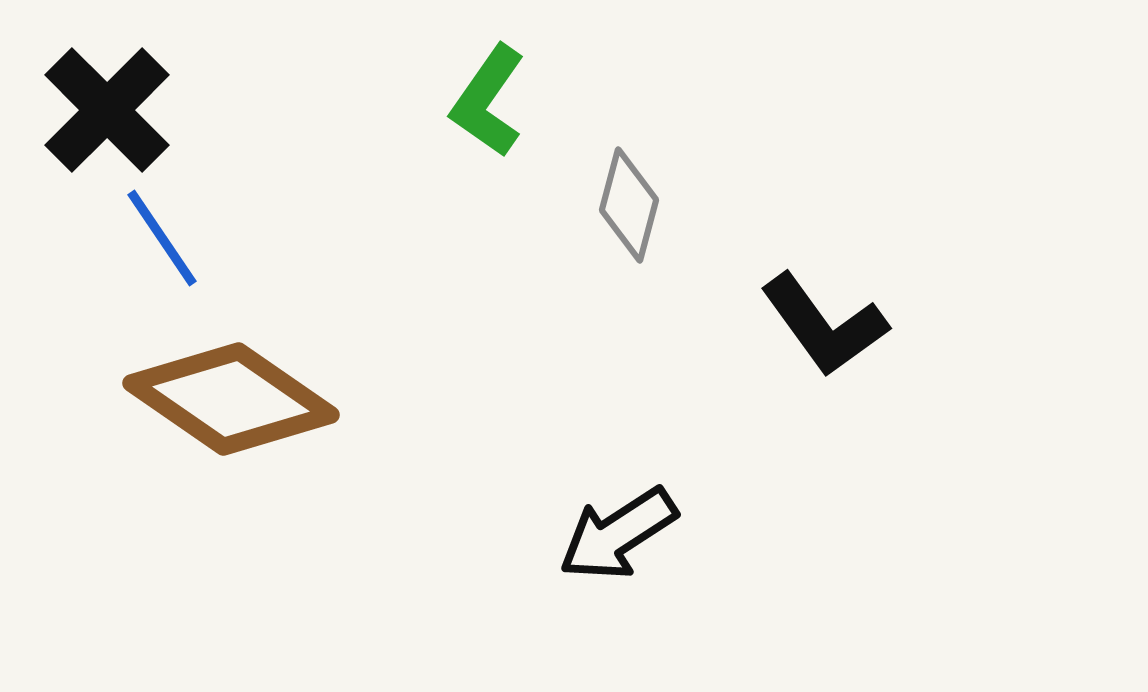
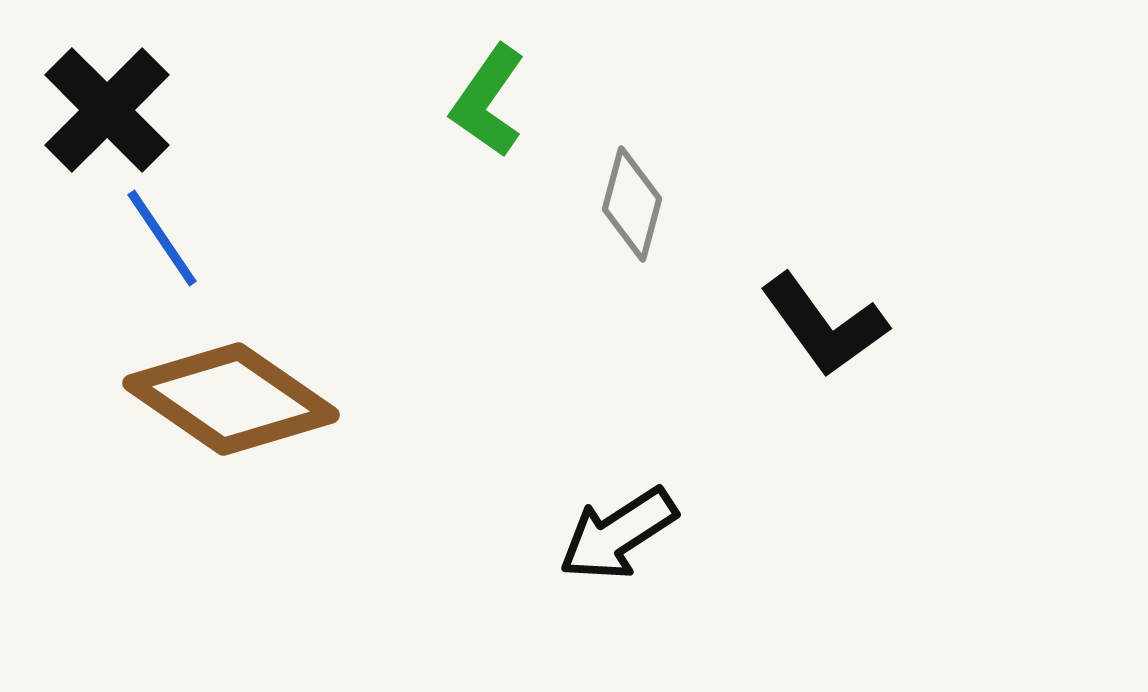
gray diamond: moved 3 px right, 1 px up
